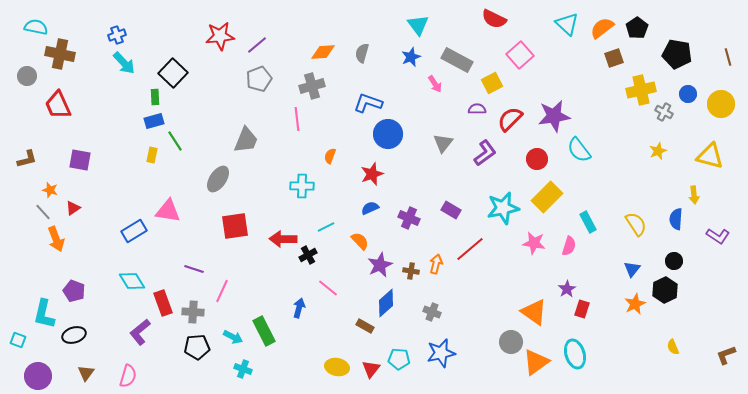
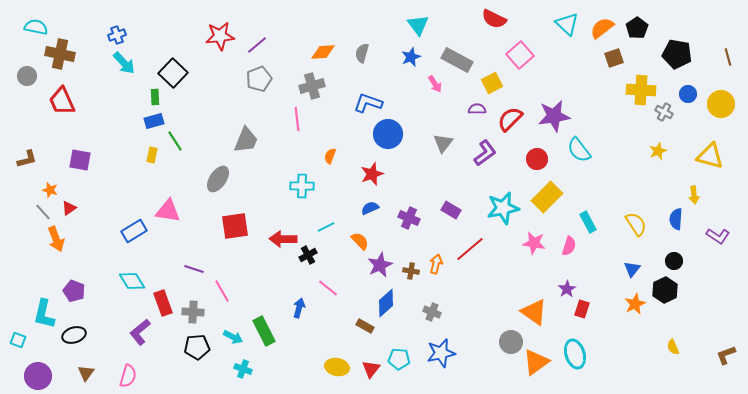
yellow cross at (641, 90): rotated 16 degrees clockwise
red trapezoid at (58, 105): moved 4 px right, 4 px up
red triangle at (73, 208): moved 4 px left
pink line at (222, 291): rotated 55 degrees counterclockwise
